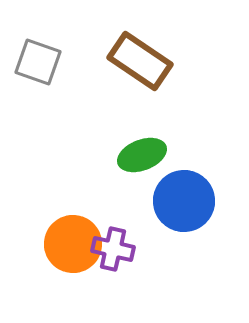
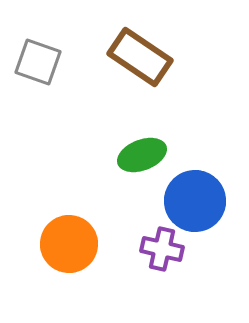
brown rectangle: moved 4 px up
blue circle: moved 11 px right
orange circle: moved 4 px left
purple cross: moved 49 px right
